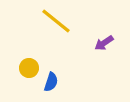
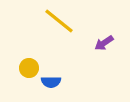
yellow line: moved 3 px right
blue semicircle: rotated 72 degrees clockwise
